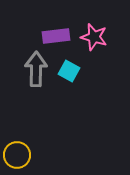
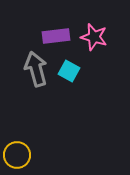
gray arrow: rotated 16 degrees counterclockwise
